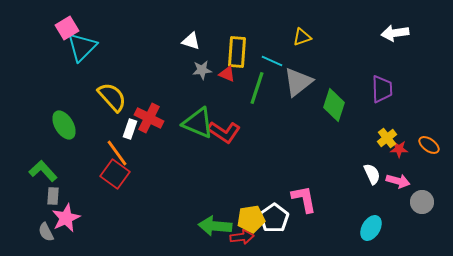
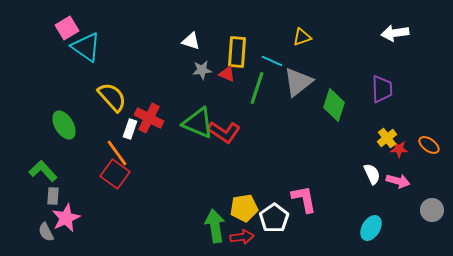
cyan triangle: moved 4 px right; rotated 40 degrees counterclockwise
gray circle: moved 10 px right, 8 px down
yellow pentagon: moved 7 px left, 11 px up
green arrow: rotated 76 degrees clockwise
